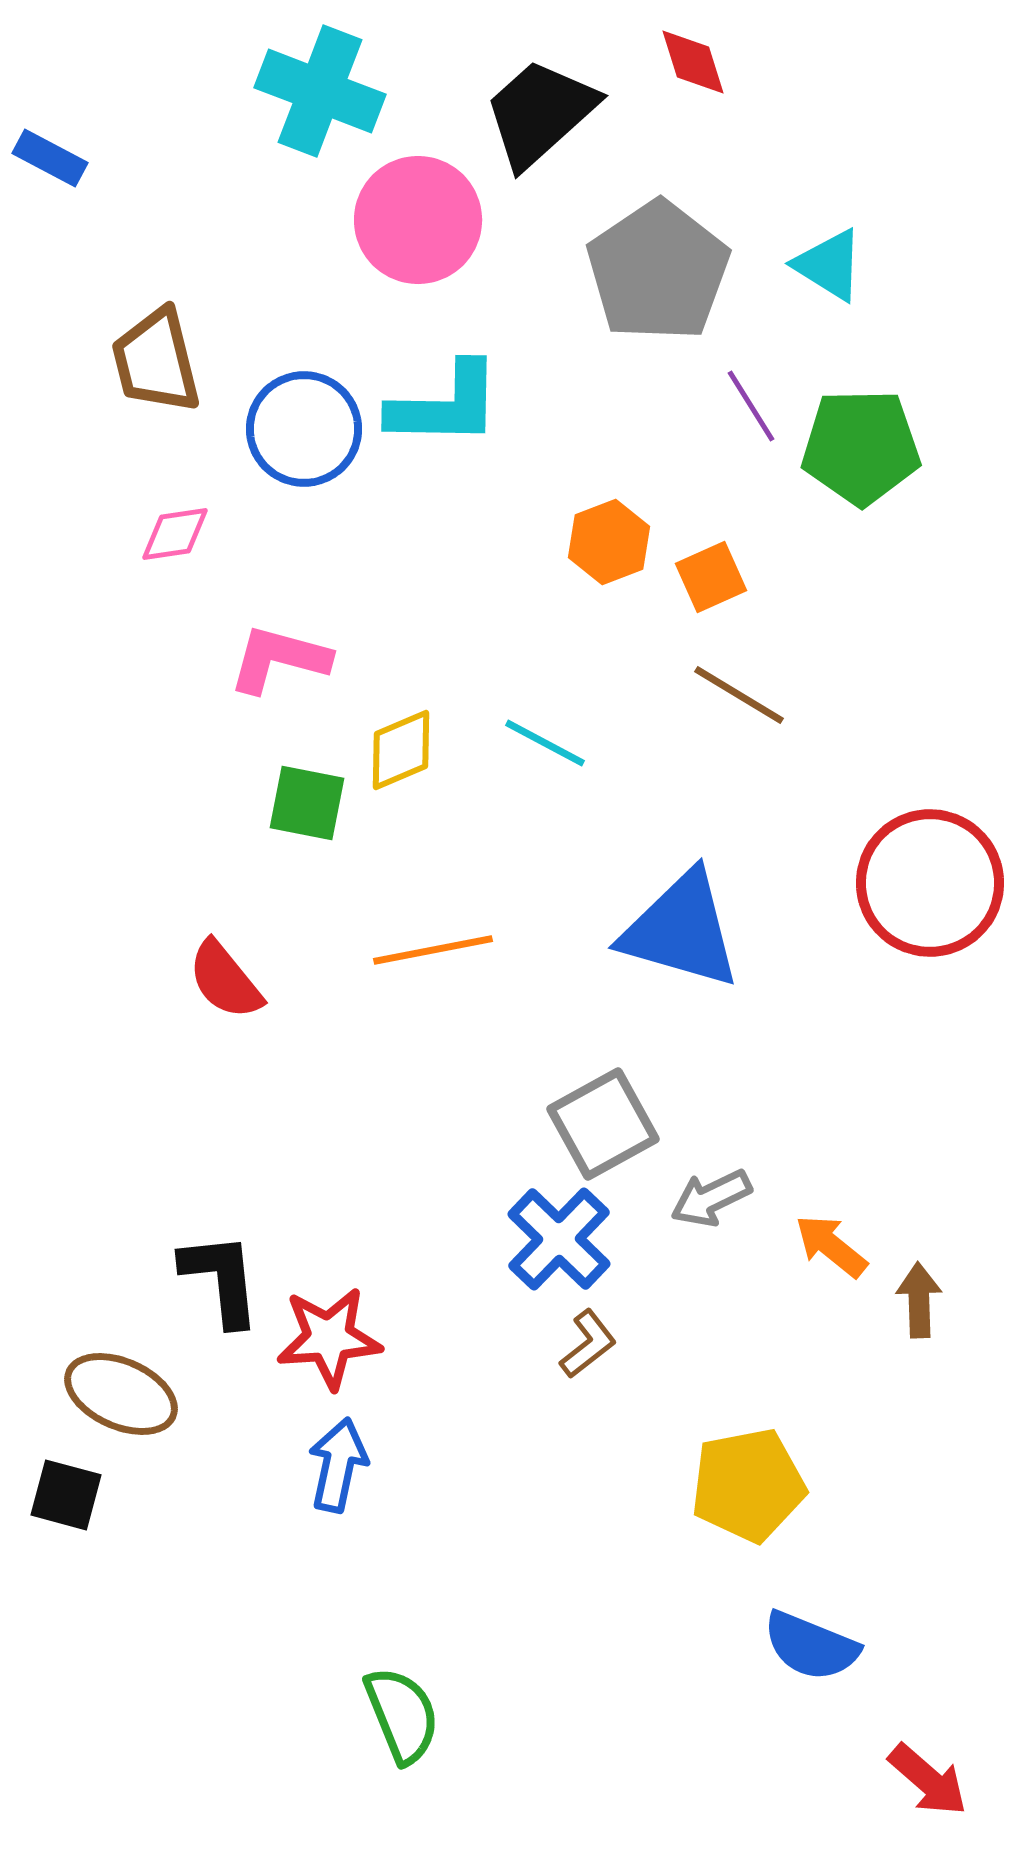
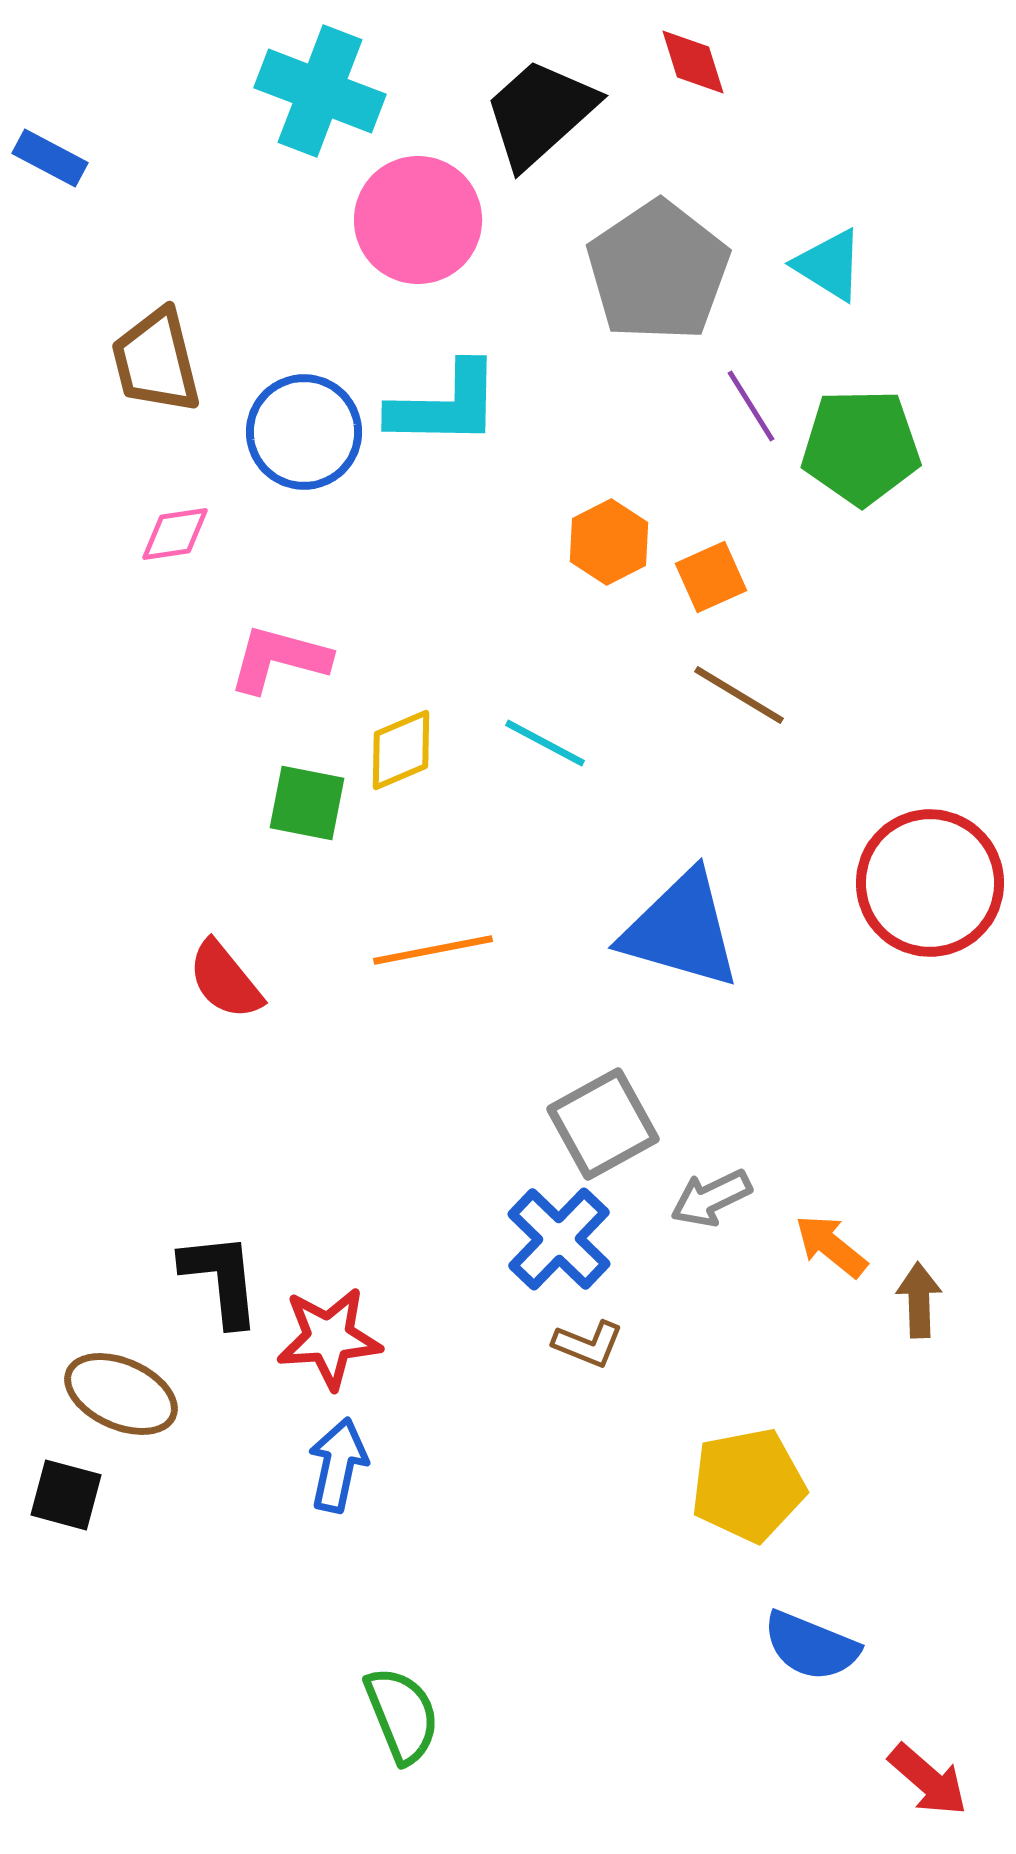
blue circle: moved 3 px down
orange hexagon: rotated 6 degrees counterclockwise
brown L-shape: rotated 60 degrees clockwise
